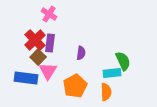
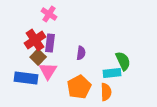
red cross: rotated 10 degrees clockwise
orange pentagon: moved 4 px right, 1 px down
